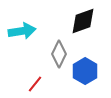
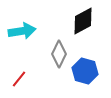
black diamond: rotated 8 degrees counterclockwise
blue hexagon: rotated 15 degrees counterclockwise
red line: moved 16 px left, 5 px up
